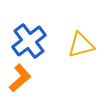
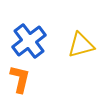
orange L-shape: moved 1 px down; rotated 36 degrees counterclockwise
